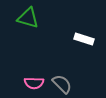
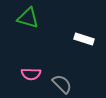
pink semicircle: moved 3 px left, 9 px up
